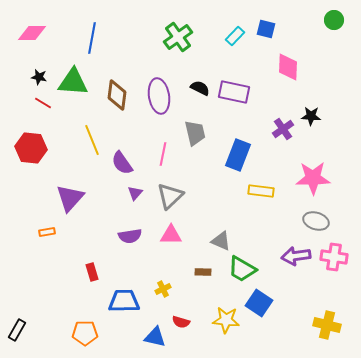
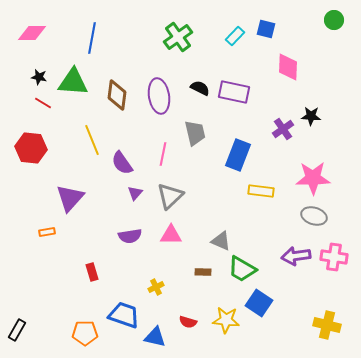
gray ellipse at (316, 221): moved 2 px left, 5 px up
yellow cross at (163, 289): moved 7 px left, 2 px up
blue trapezoid at (124, 301): moved 14 px down; rotated 20 degrees clockwise
red semicircle at (181, 322): moved 7 px right
